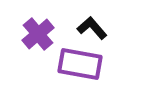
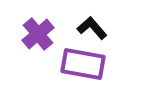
purple rectangle: moved 3 px right
